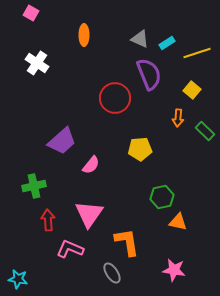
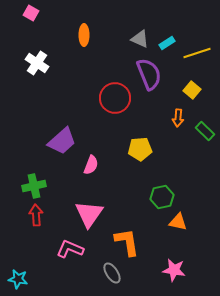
pink semicircle: rotated 18 degrees counterclockwise
red arrow: moved 12 px left, 5 px up
